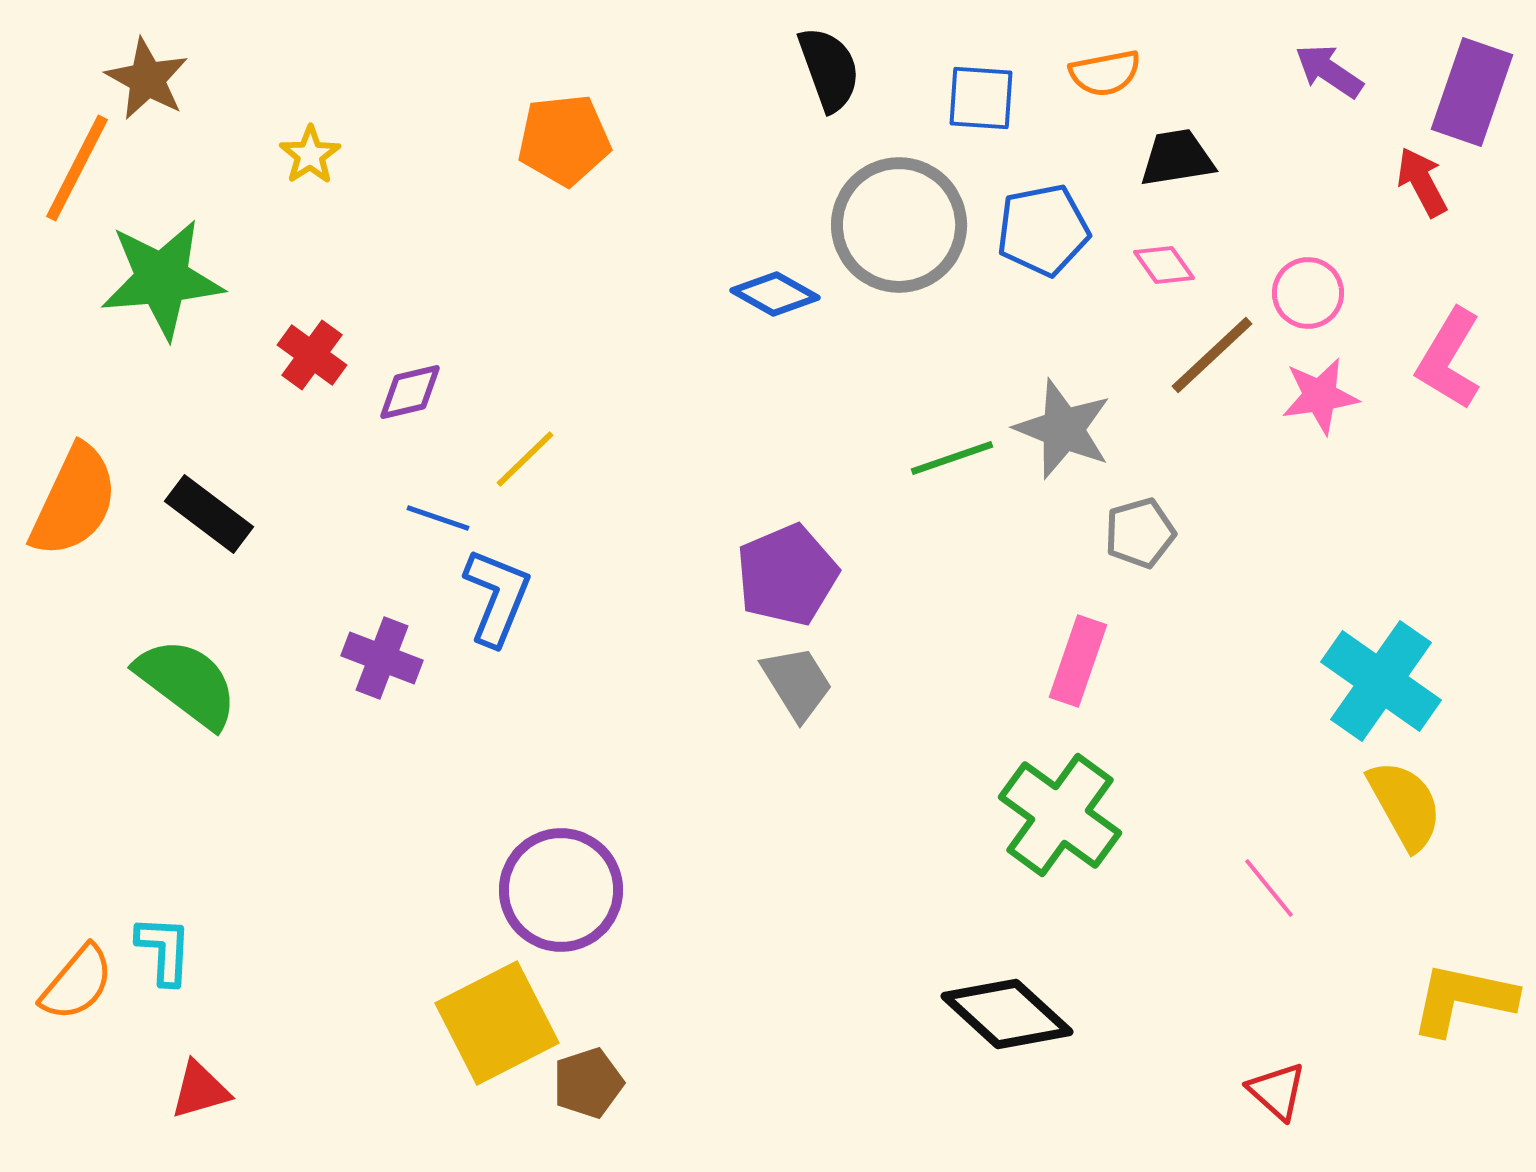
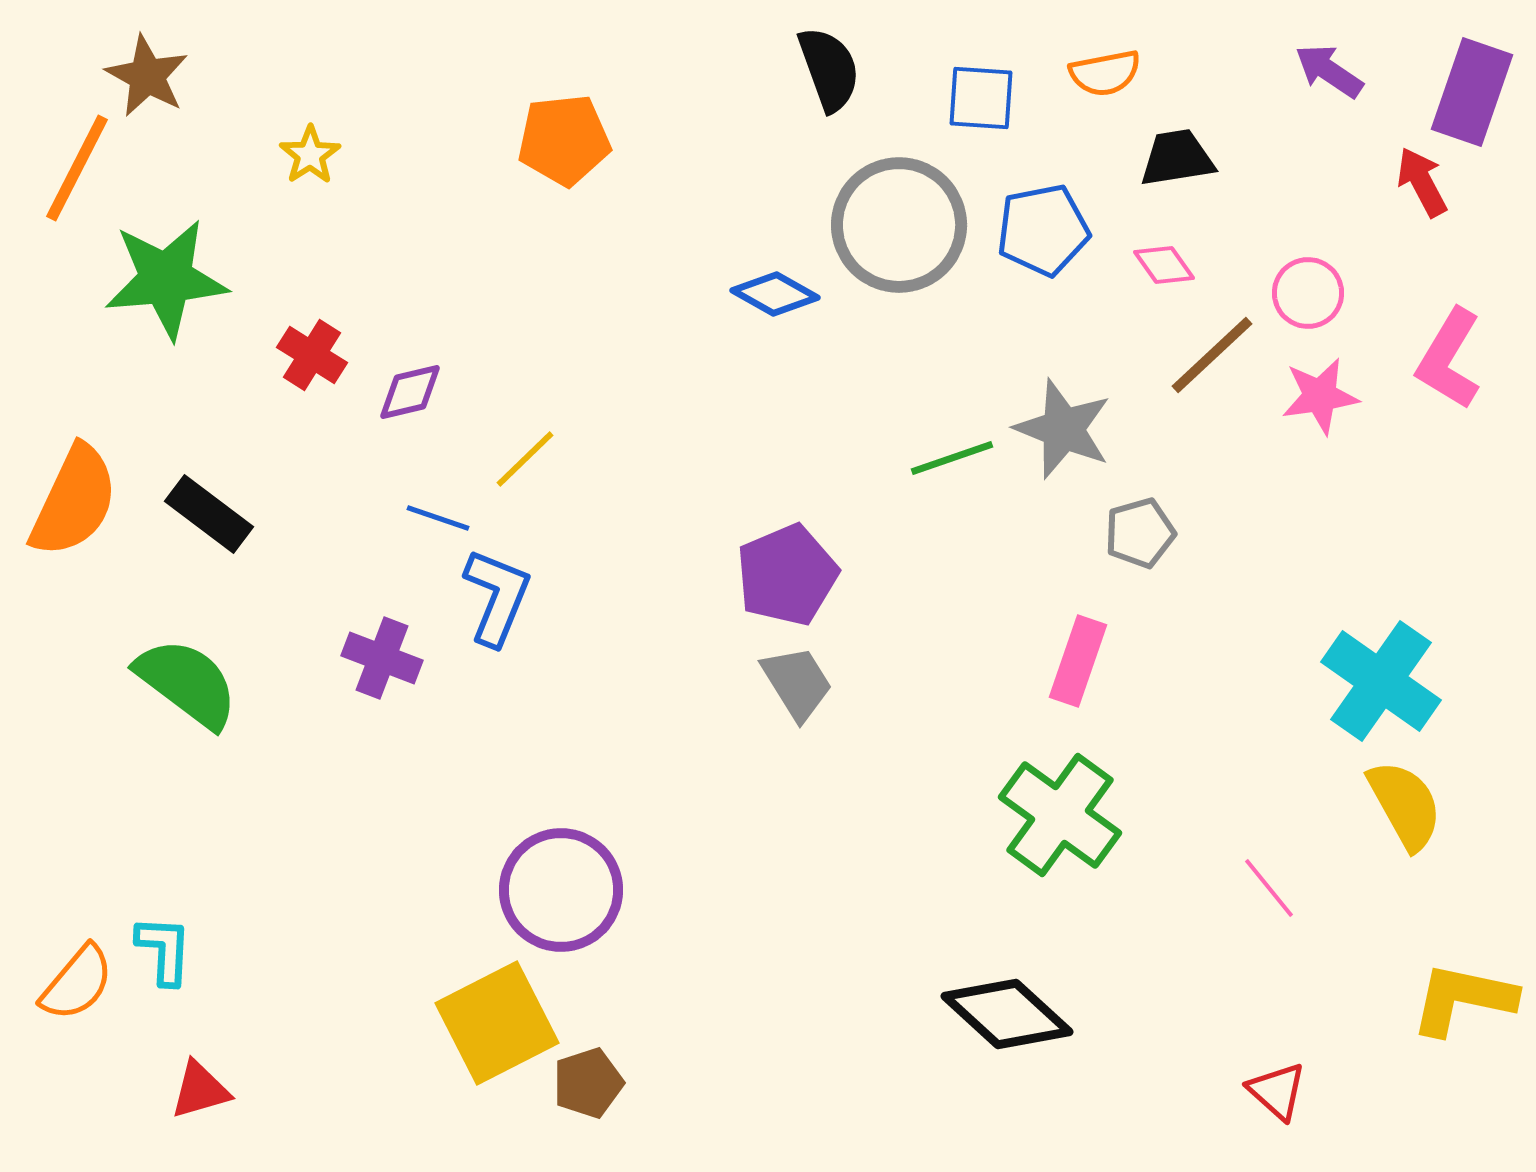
brown star at (147, 79): moved 3 px up
green star at (162, 279): moved 4 px right
red cross at (312, 355): rotated 4 degrees counterclockwise
